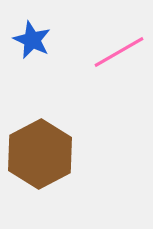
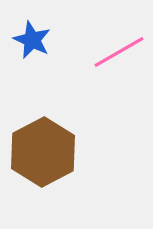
brown hexagon: moved 3 px right, 2 px up
